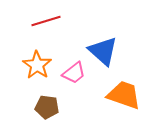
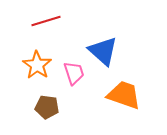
pink trapezoid: rotated 70 degrees counterclockwise
